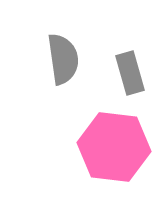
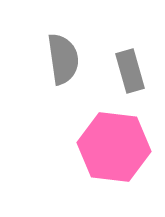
gray rectangle: moved 2 px up
